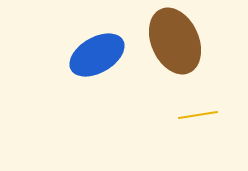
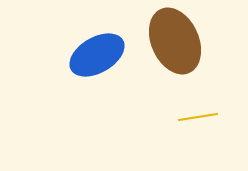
yellow line: moved 2 px down
